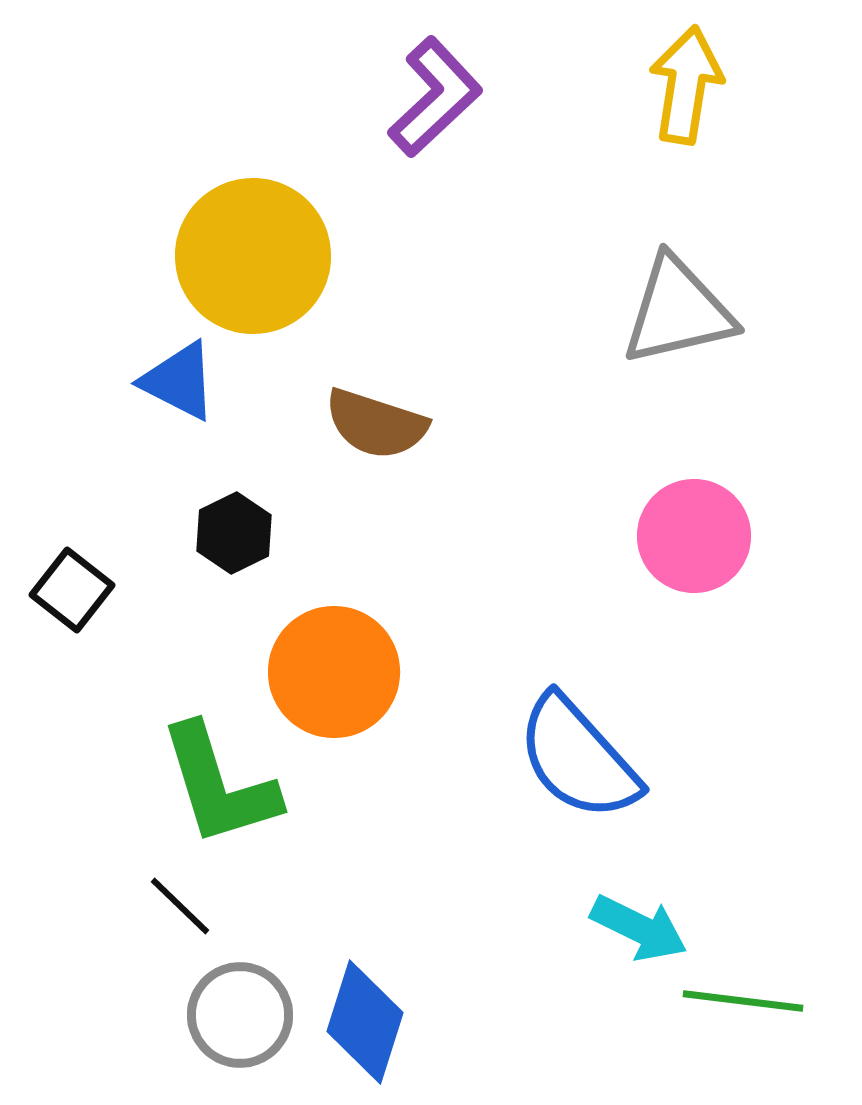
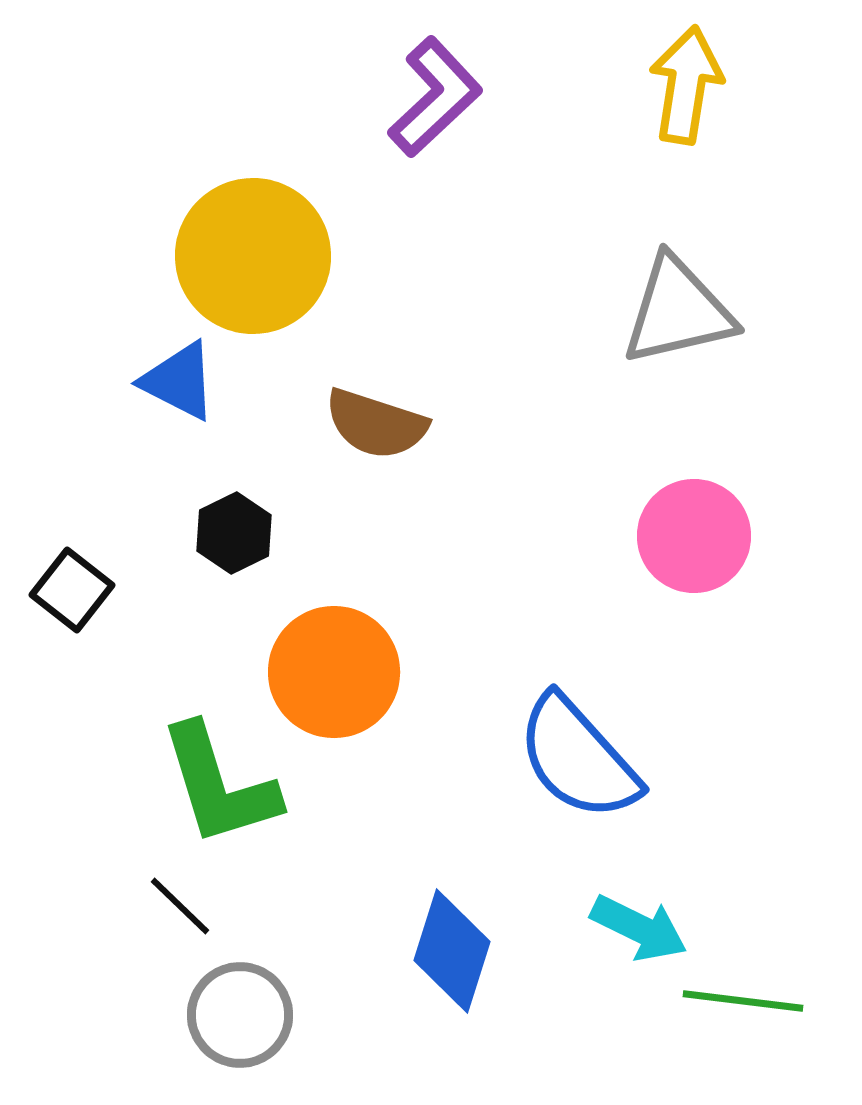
blue diamond: moved 87 px right, 71 px up
